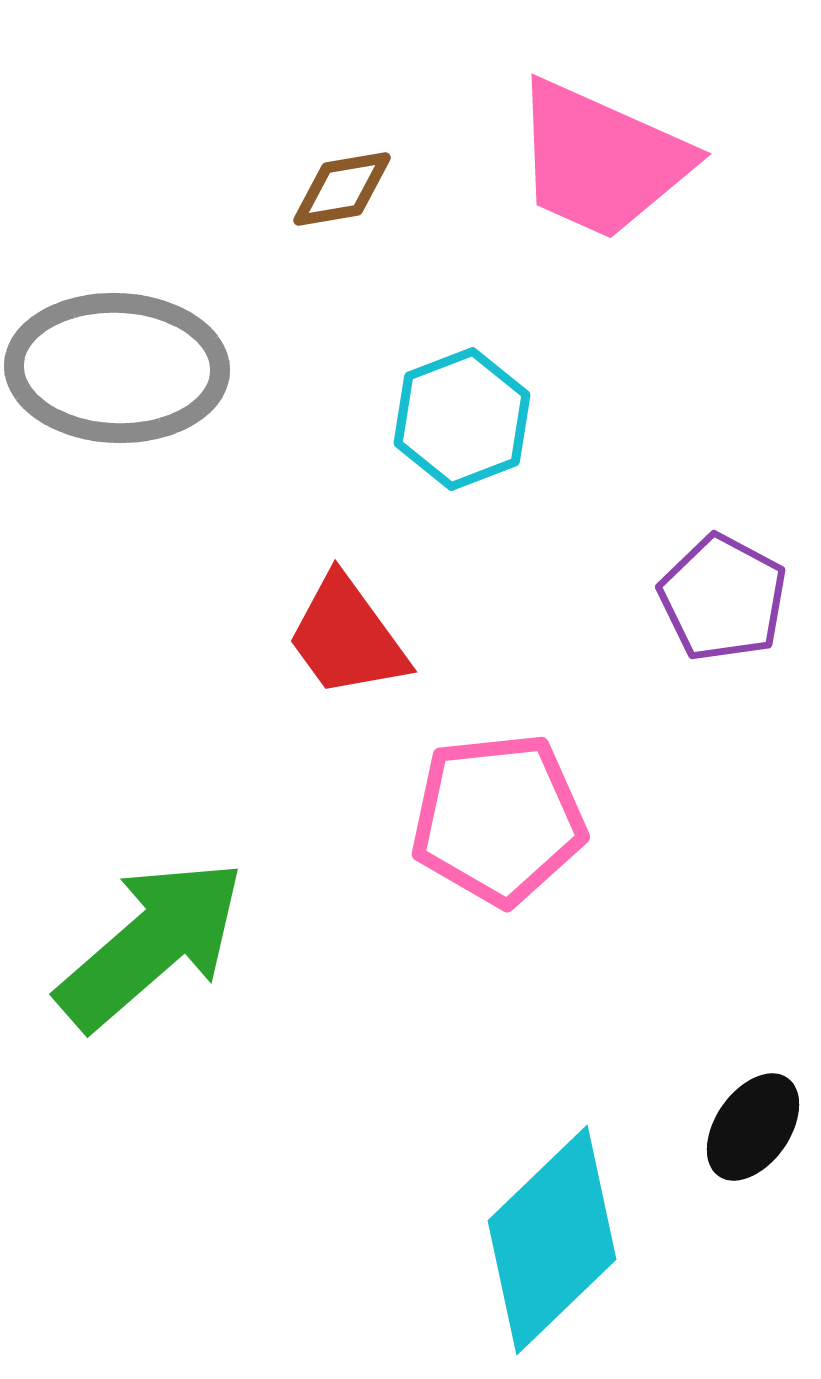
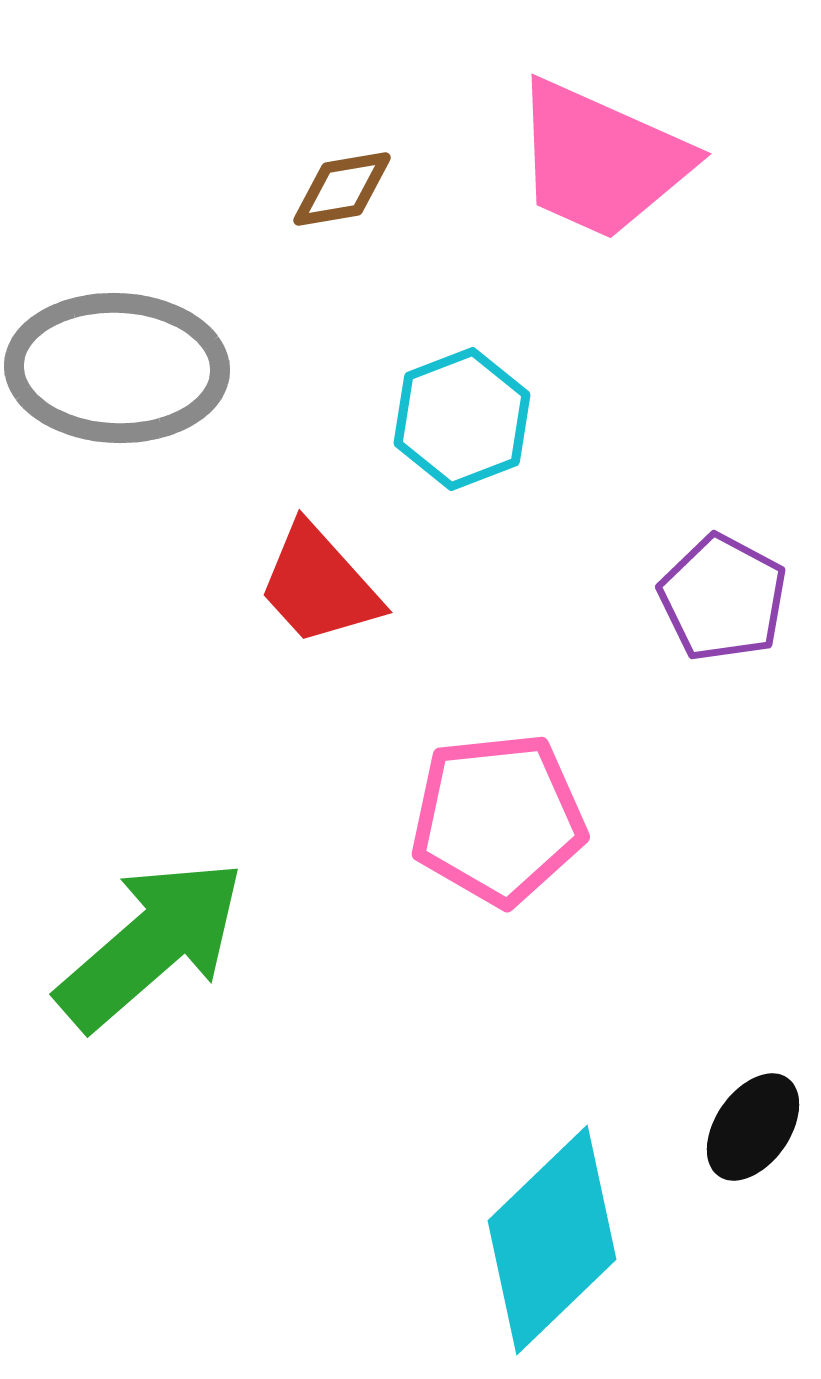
red trapezoid: moved 28 px left, 52 px up; rotated 6 degrees counterclockwise
